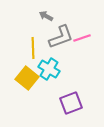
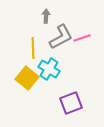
gray arrow: rotated 64 degrees clockwise
gray L-shape: rotated 8 degrees counterclockwise
